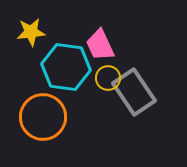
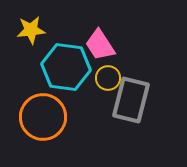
yellow star: moved 2 px up
pink trapezoid: rotated 8 degrees counterclockwise
gray rectangle: moved 3 px left, 8 px down; rotated 48 degrees clockwise
